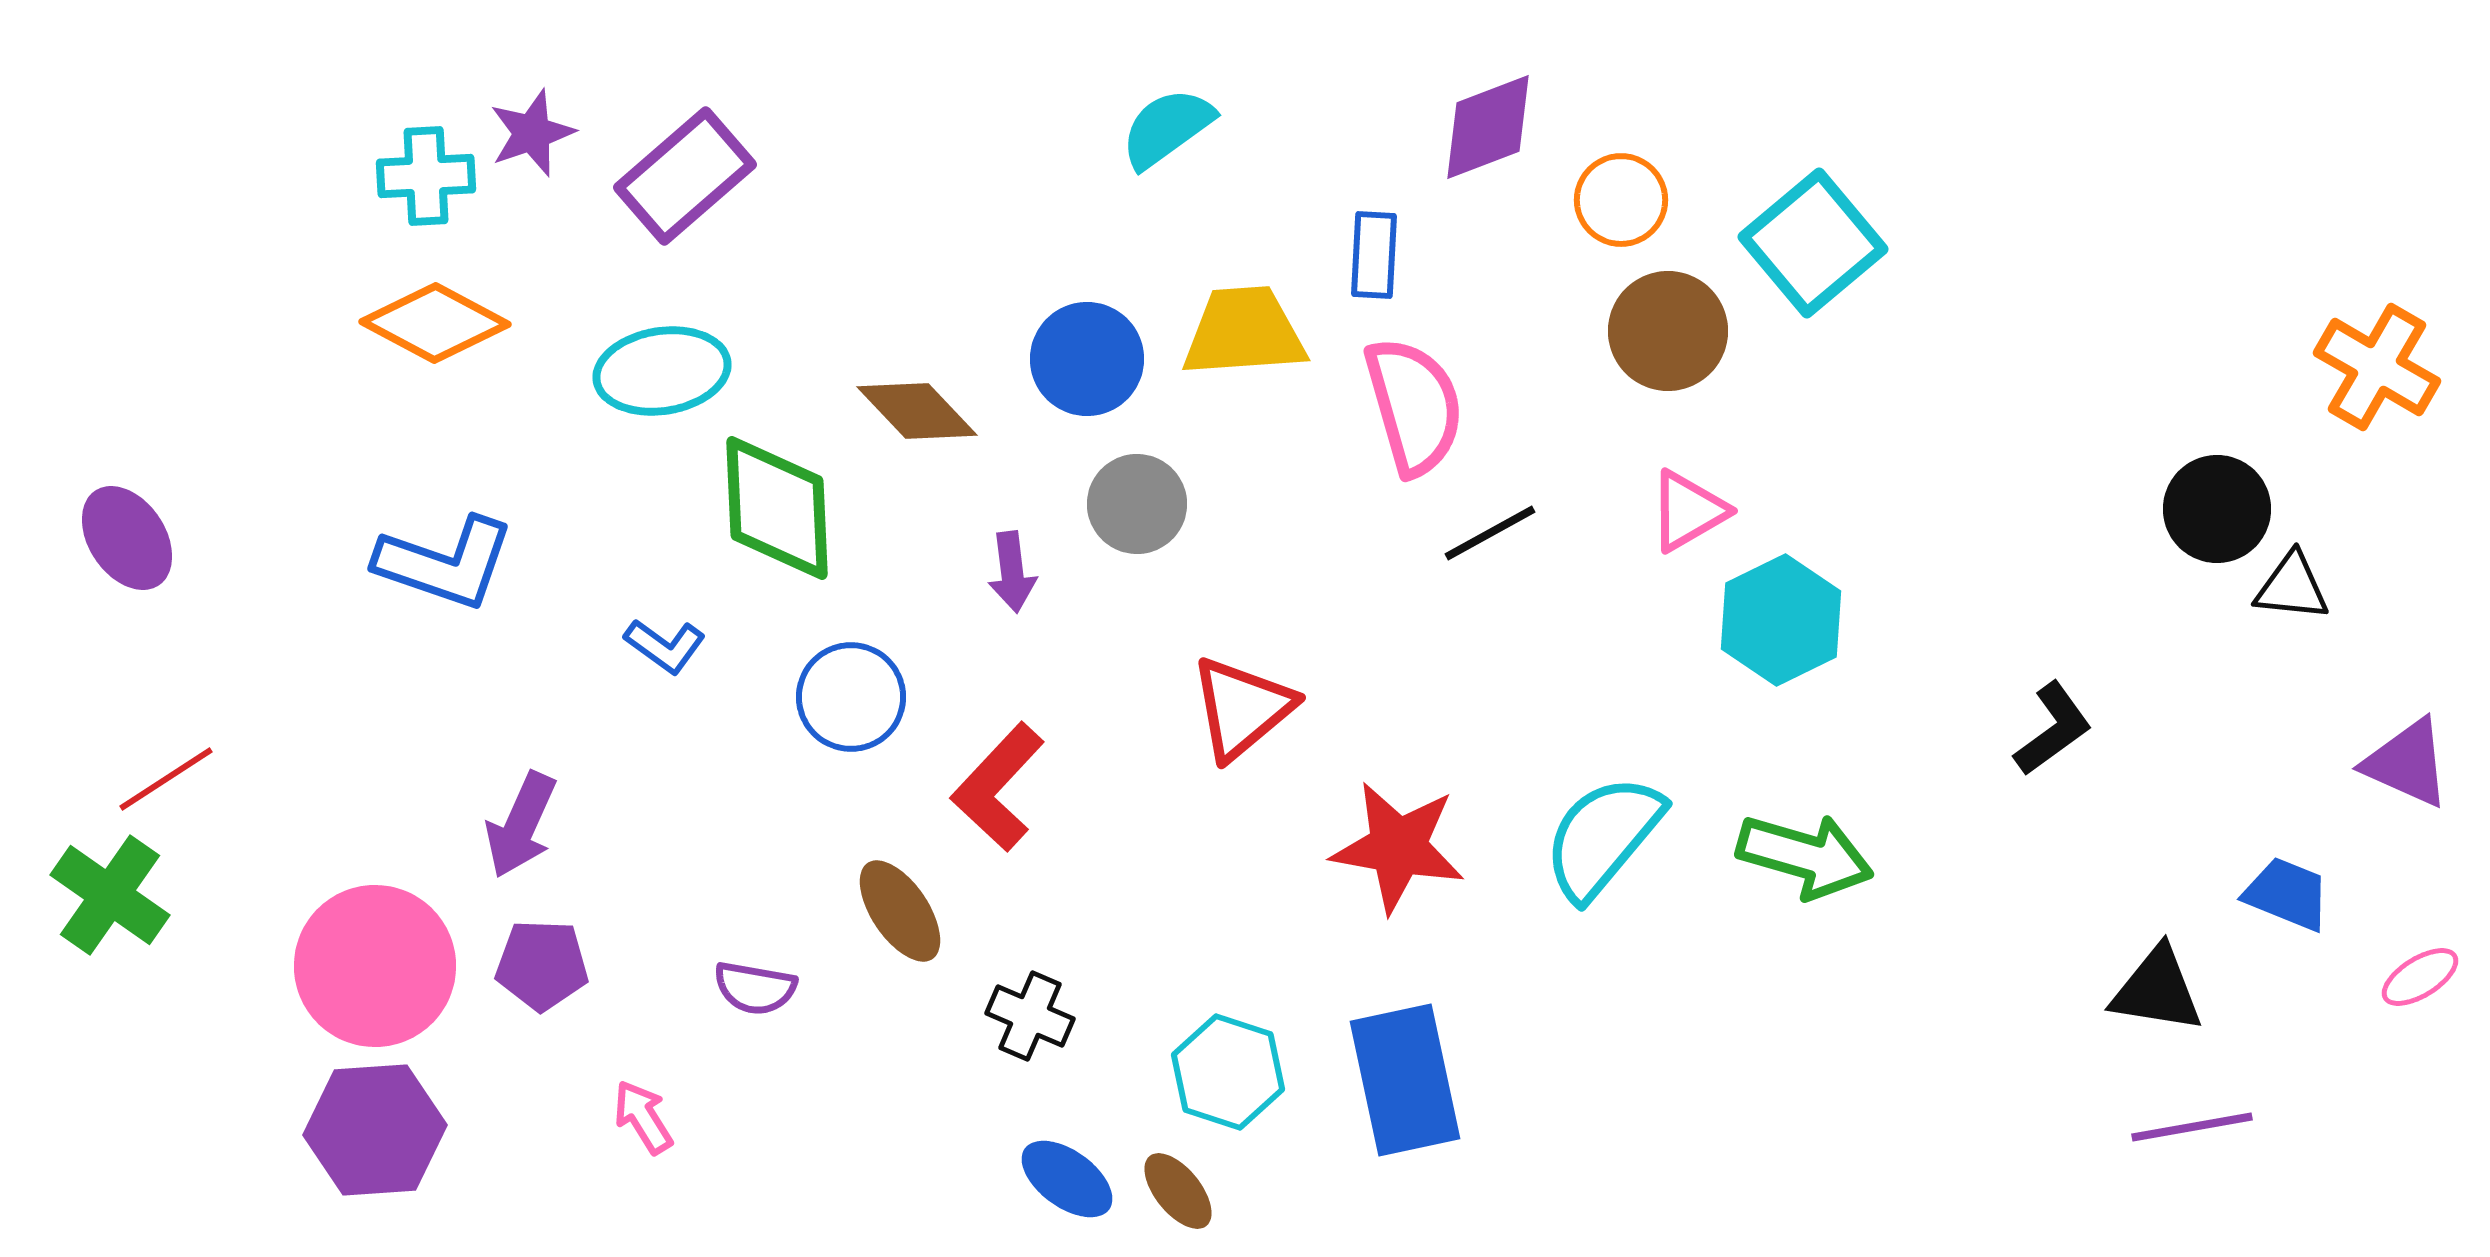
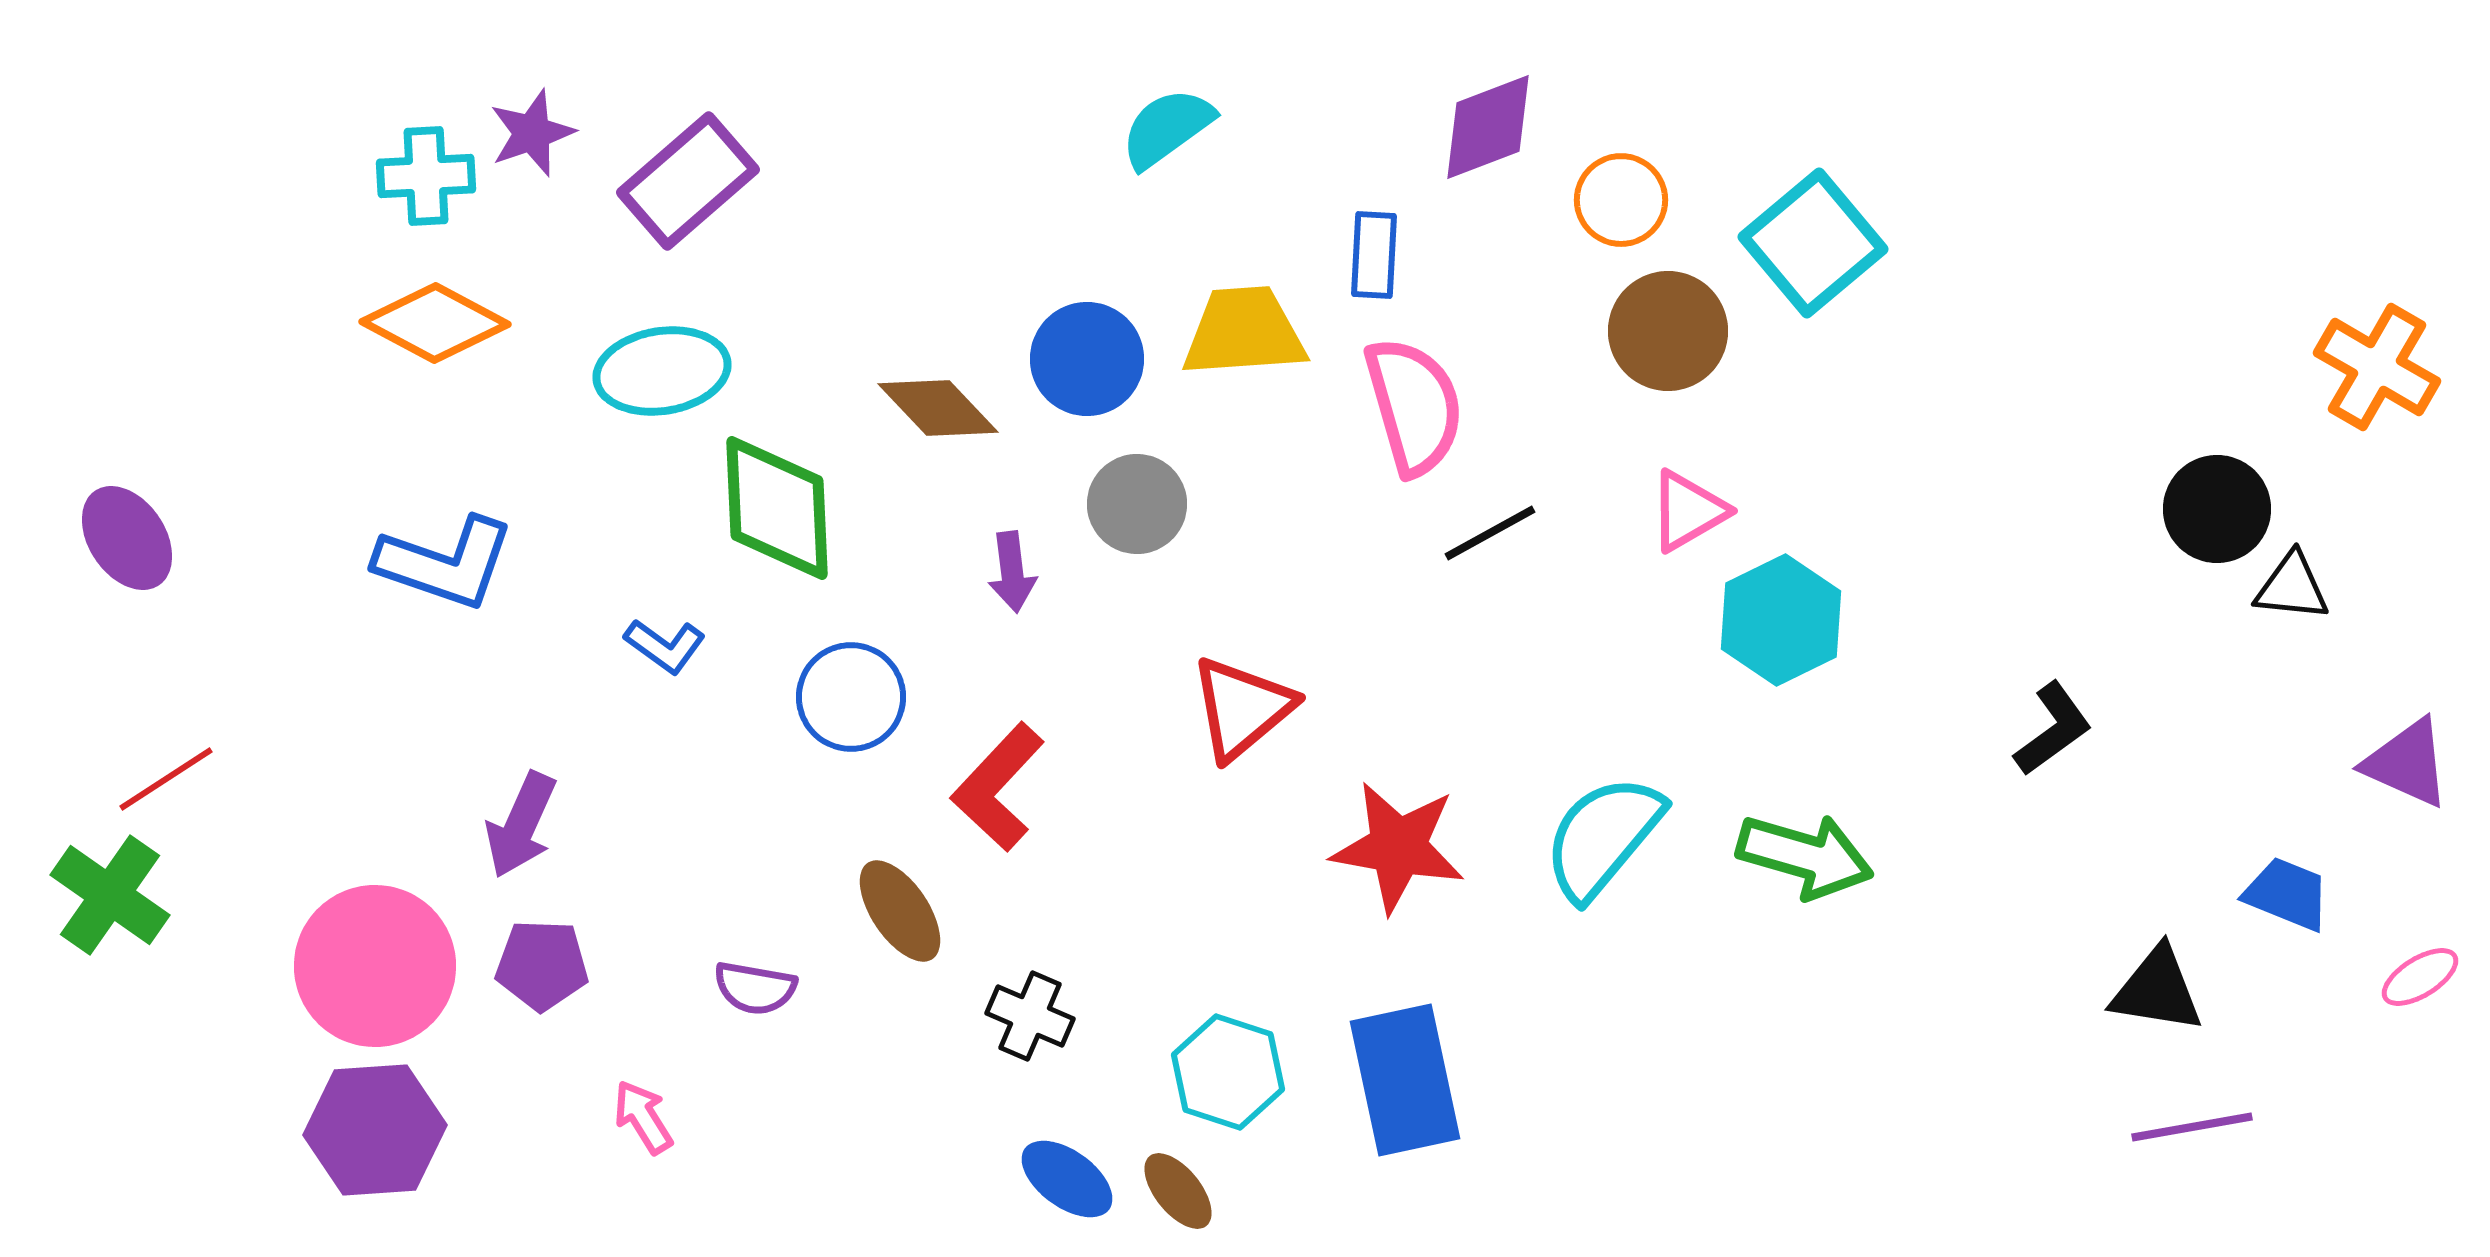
purple rectangle at (685, 176): moved 3 px right, 5 px down
brown diamond at (917, 411): moved 21 px right, 3 px up
